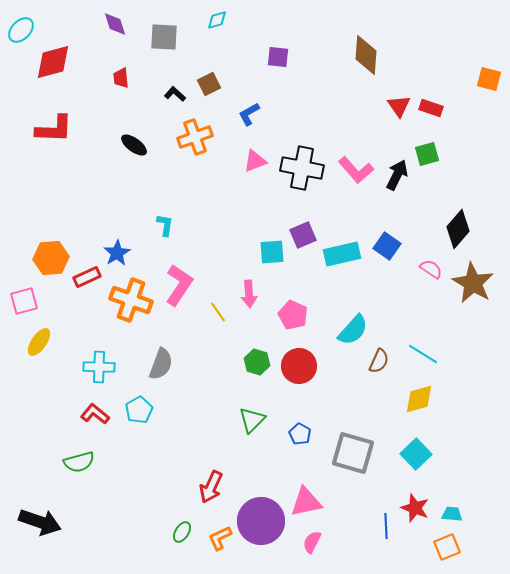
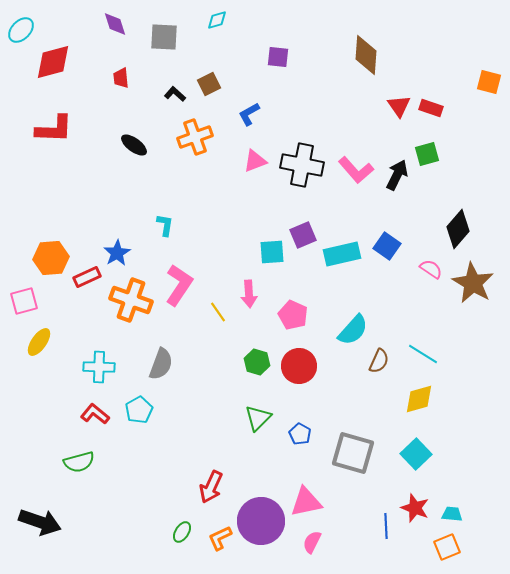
orange square at (489, 79): moved 3 px down
black cross at (302, 168): moved 3 px up
green triangle at (252, 420): moved 6 px right, 2 px up
